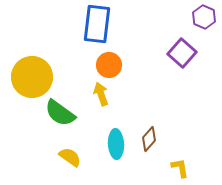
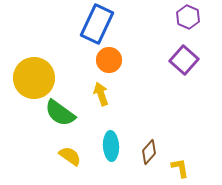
purple hexagon: moved 16 px left
blue rectangle: rotated 18 degrees clockwise
purple square: moved 2 px right, 7 px down
orange circle: moved 5 px up
yellow circle: moved 2 px right, 1 px down
brown diamond: moved 13 px down
cyan ellipse: moved 5 px left, 2 px down
yellow semicircle: moved 1 px up
